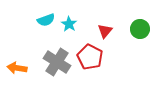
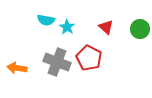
cyan semicircle: rotated 30 degrees clockwise
cyan star: moved 2 px left, 3 px down
red triangle: moved 1 px right, 4 px up; rotated 28 degrees counterclockwise
red pentagon: moved 1 px left, 1 px down
gray cross: rotated 12 degrees counterclockwise
